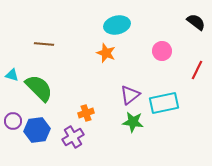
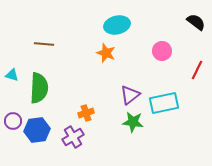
green semicircle: rotated 48 degrees clockwise
